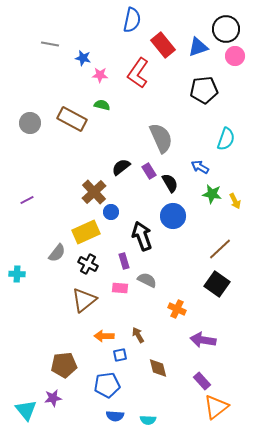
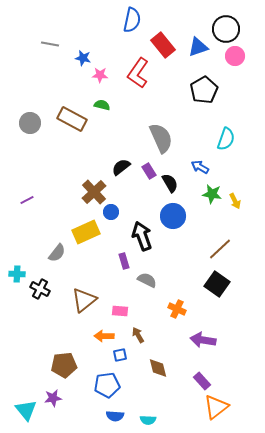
black pentagon at (204, 90): rotated 24 degrees counterclockwise
black cross at (88, 264): moved 48 px left, 25 px down
pink rectangle at (120, 288): moved 23 px down
